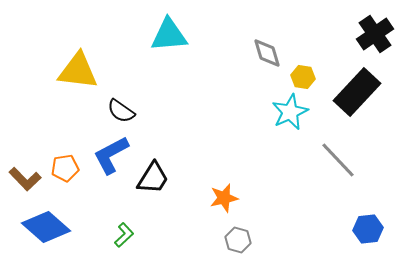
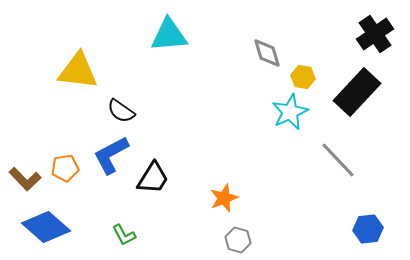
orange star: rotated 8 degrees counterclockwise
green L-shape: rotated 105 degrees clockwise
